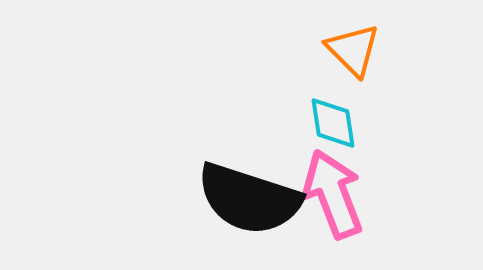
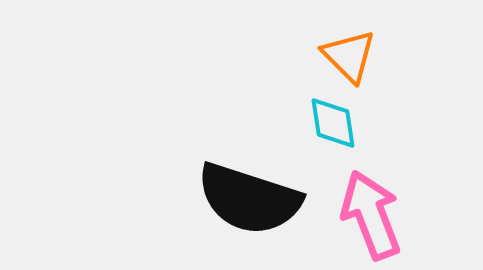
orange triangle: moved 4 px left, 6 px down
pink arrow: moved 38 px right, 21 px down
